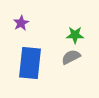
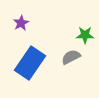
green star: moved 10 px right
blue rectangle: rotated 28 degrees clockwise
